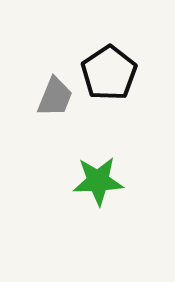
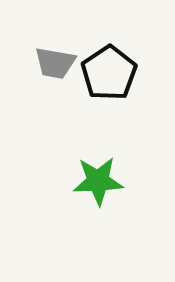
gray trapezoid: moved 34 px up; rotated 78 degrees clockwise
